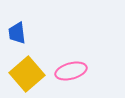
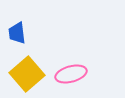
pink ellipse: moved 3 px down
